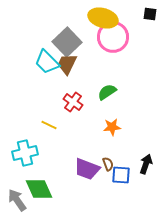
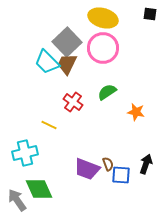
pink circle: moved 10 px left, 11 px down
orange star: moved 24 px right, 15 px up; rotated 18 degrees clockwise
